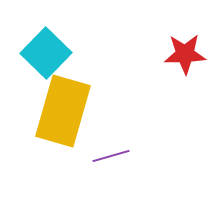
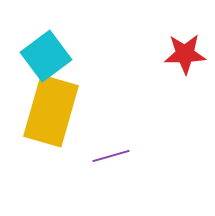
cyan square: moved 3 px down; rotated 9 degrees clockwise
yellow rectangle: moved 12 px left
